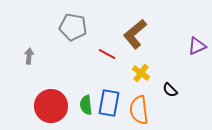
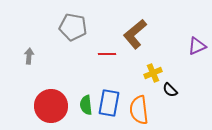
red line: rotated 30 degrees counterclockwise
yellow cross: moved 12 px right; rotated 30 degrees clockwise
